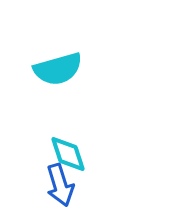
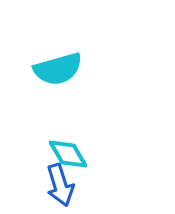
cyan diamond: rotated 12 degrees counterclockwise
